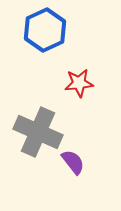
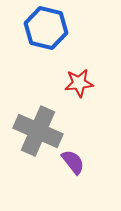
blue hexagon: moved 1 px right, 2 px up; rotated 21 degrees counterclockwise
gray cross: moved 1 px up
